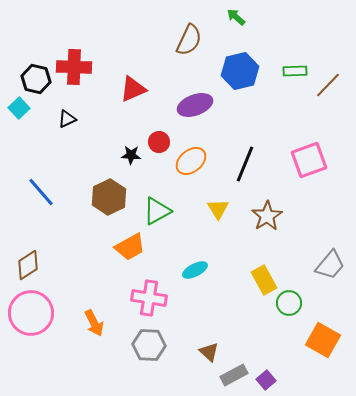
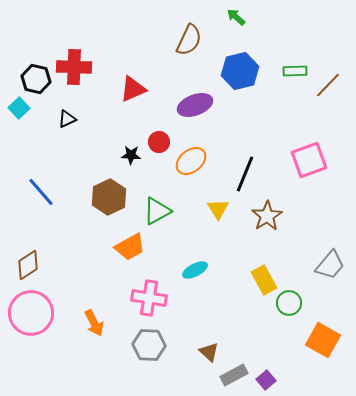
black line: moved 10 px down
